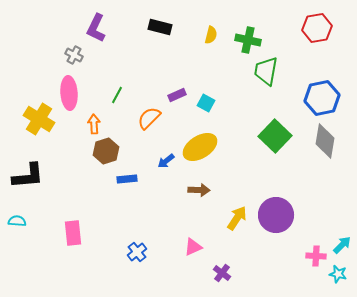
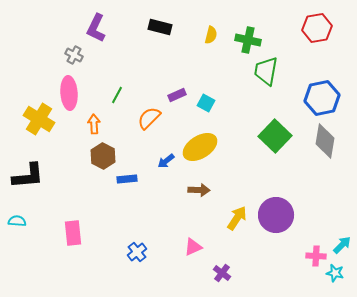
brown hexagon: moved 3 px left, 5 px down; rotated 15 degrees counterclockwise
cyan star: moved 3 px left, 1 px up
